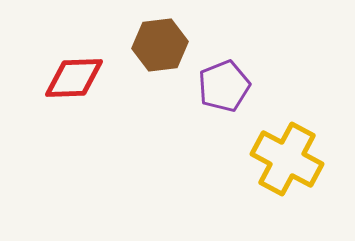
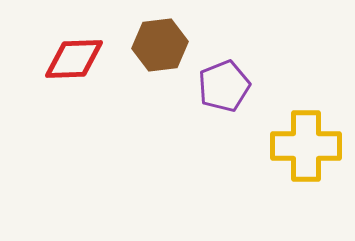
red diamond: moved 19 px up
yellow cross: moved 19 px right, 13 px up; rotated 28 degrees counterclockwise
